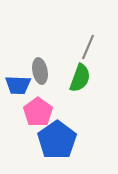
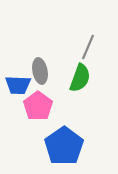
pink pentagon: moved 6 px up
blue pentagon: moved 7 px right, 6 px down
